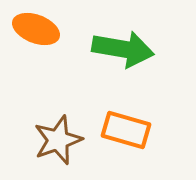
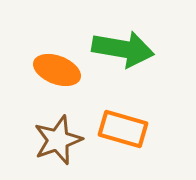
orange ellipse: moved 21 px right, 41 px down
orange rectangle: moved 3 px left, 1 px up
